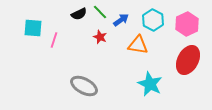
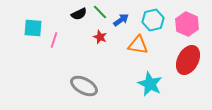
cyan hexagon: rotated 20 degrees clockwise
pink hexagon: rotated 10 degrees counterclockwise
